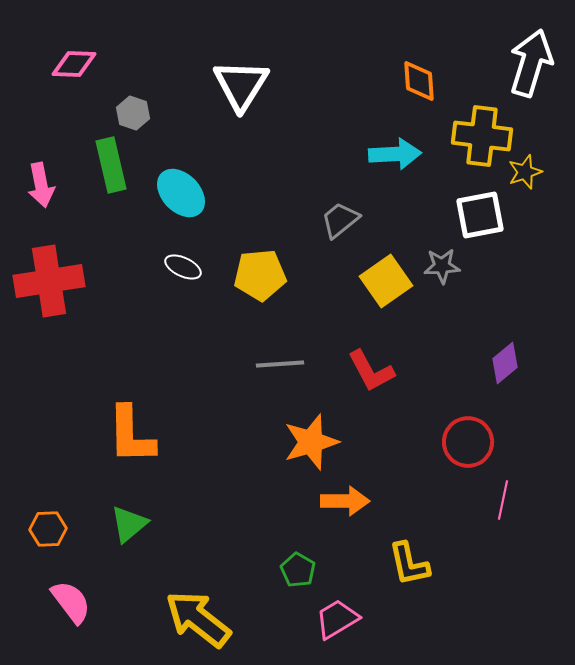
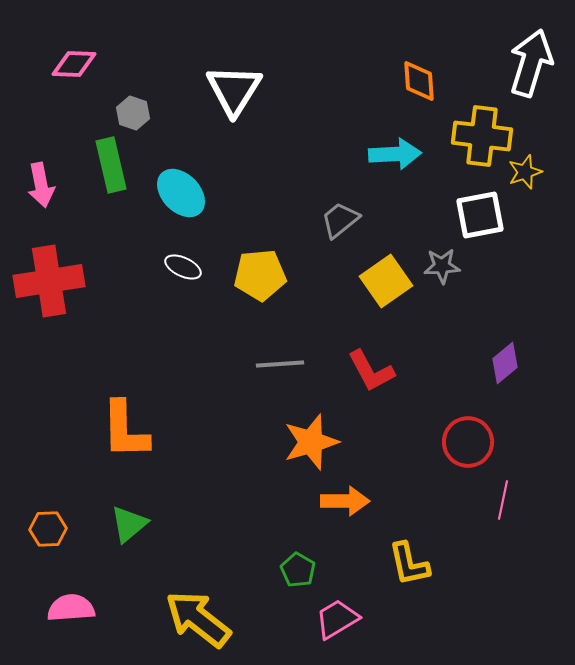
white triangle: moved 7 px left, 5 px down
orange L-shape: moved 6 px left, 5 px up
pink semicircle: moved 6 px down; rotated 57 degrees counterclockwise
